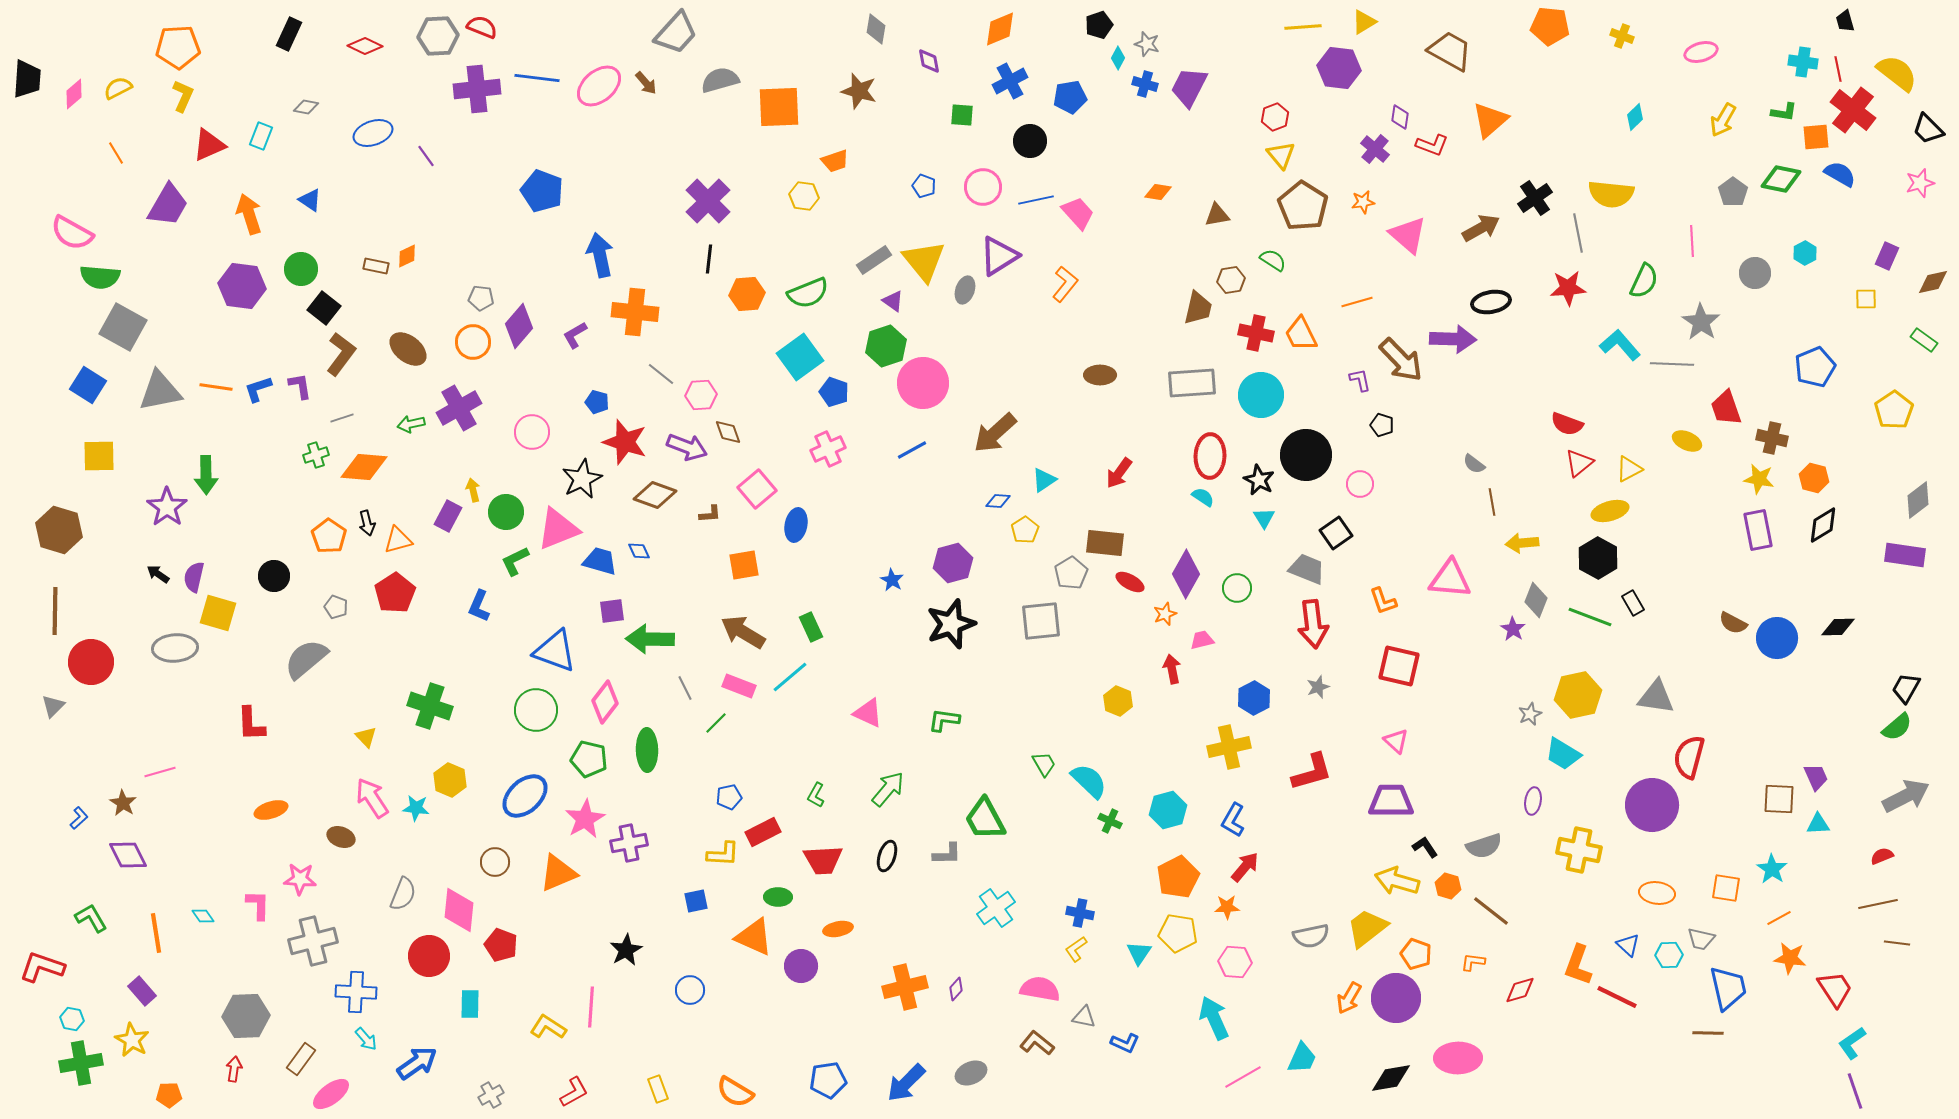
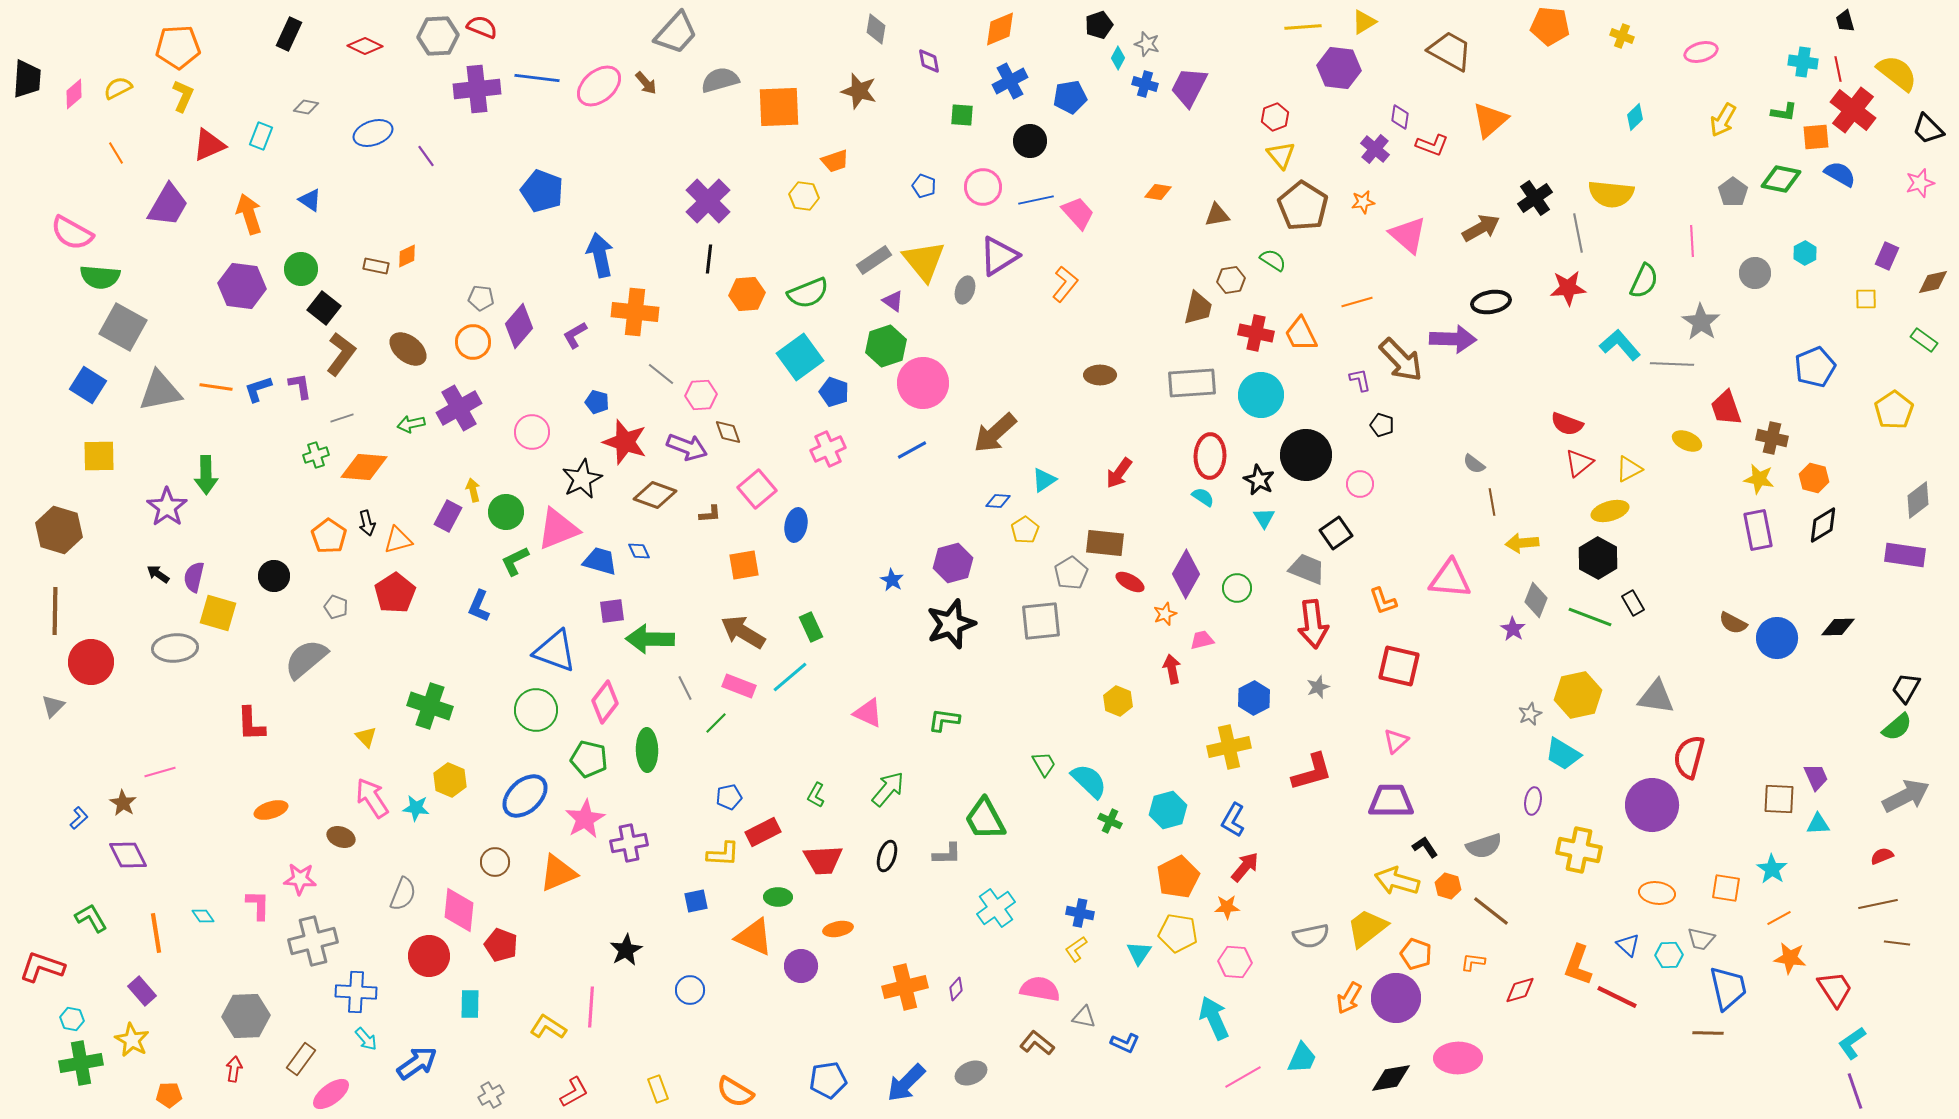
pink triangle at (1396, 741): rotated 36 degrees clockwise
